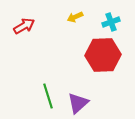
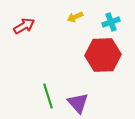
purple triangle: rotated 30 degrees counterclockwise
